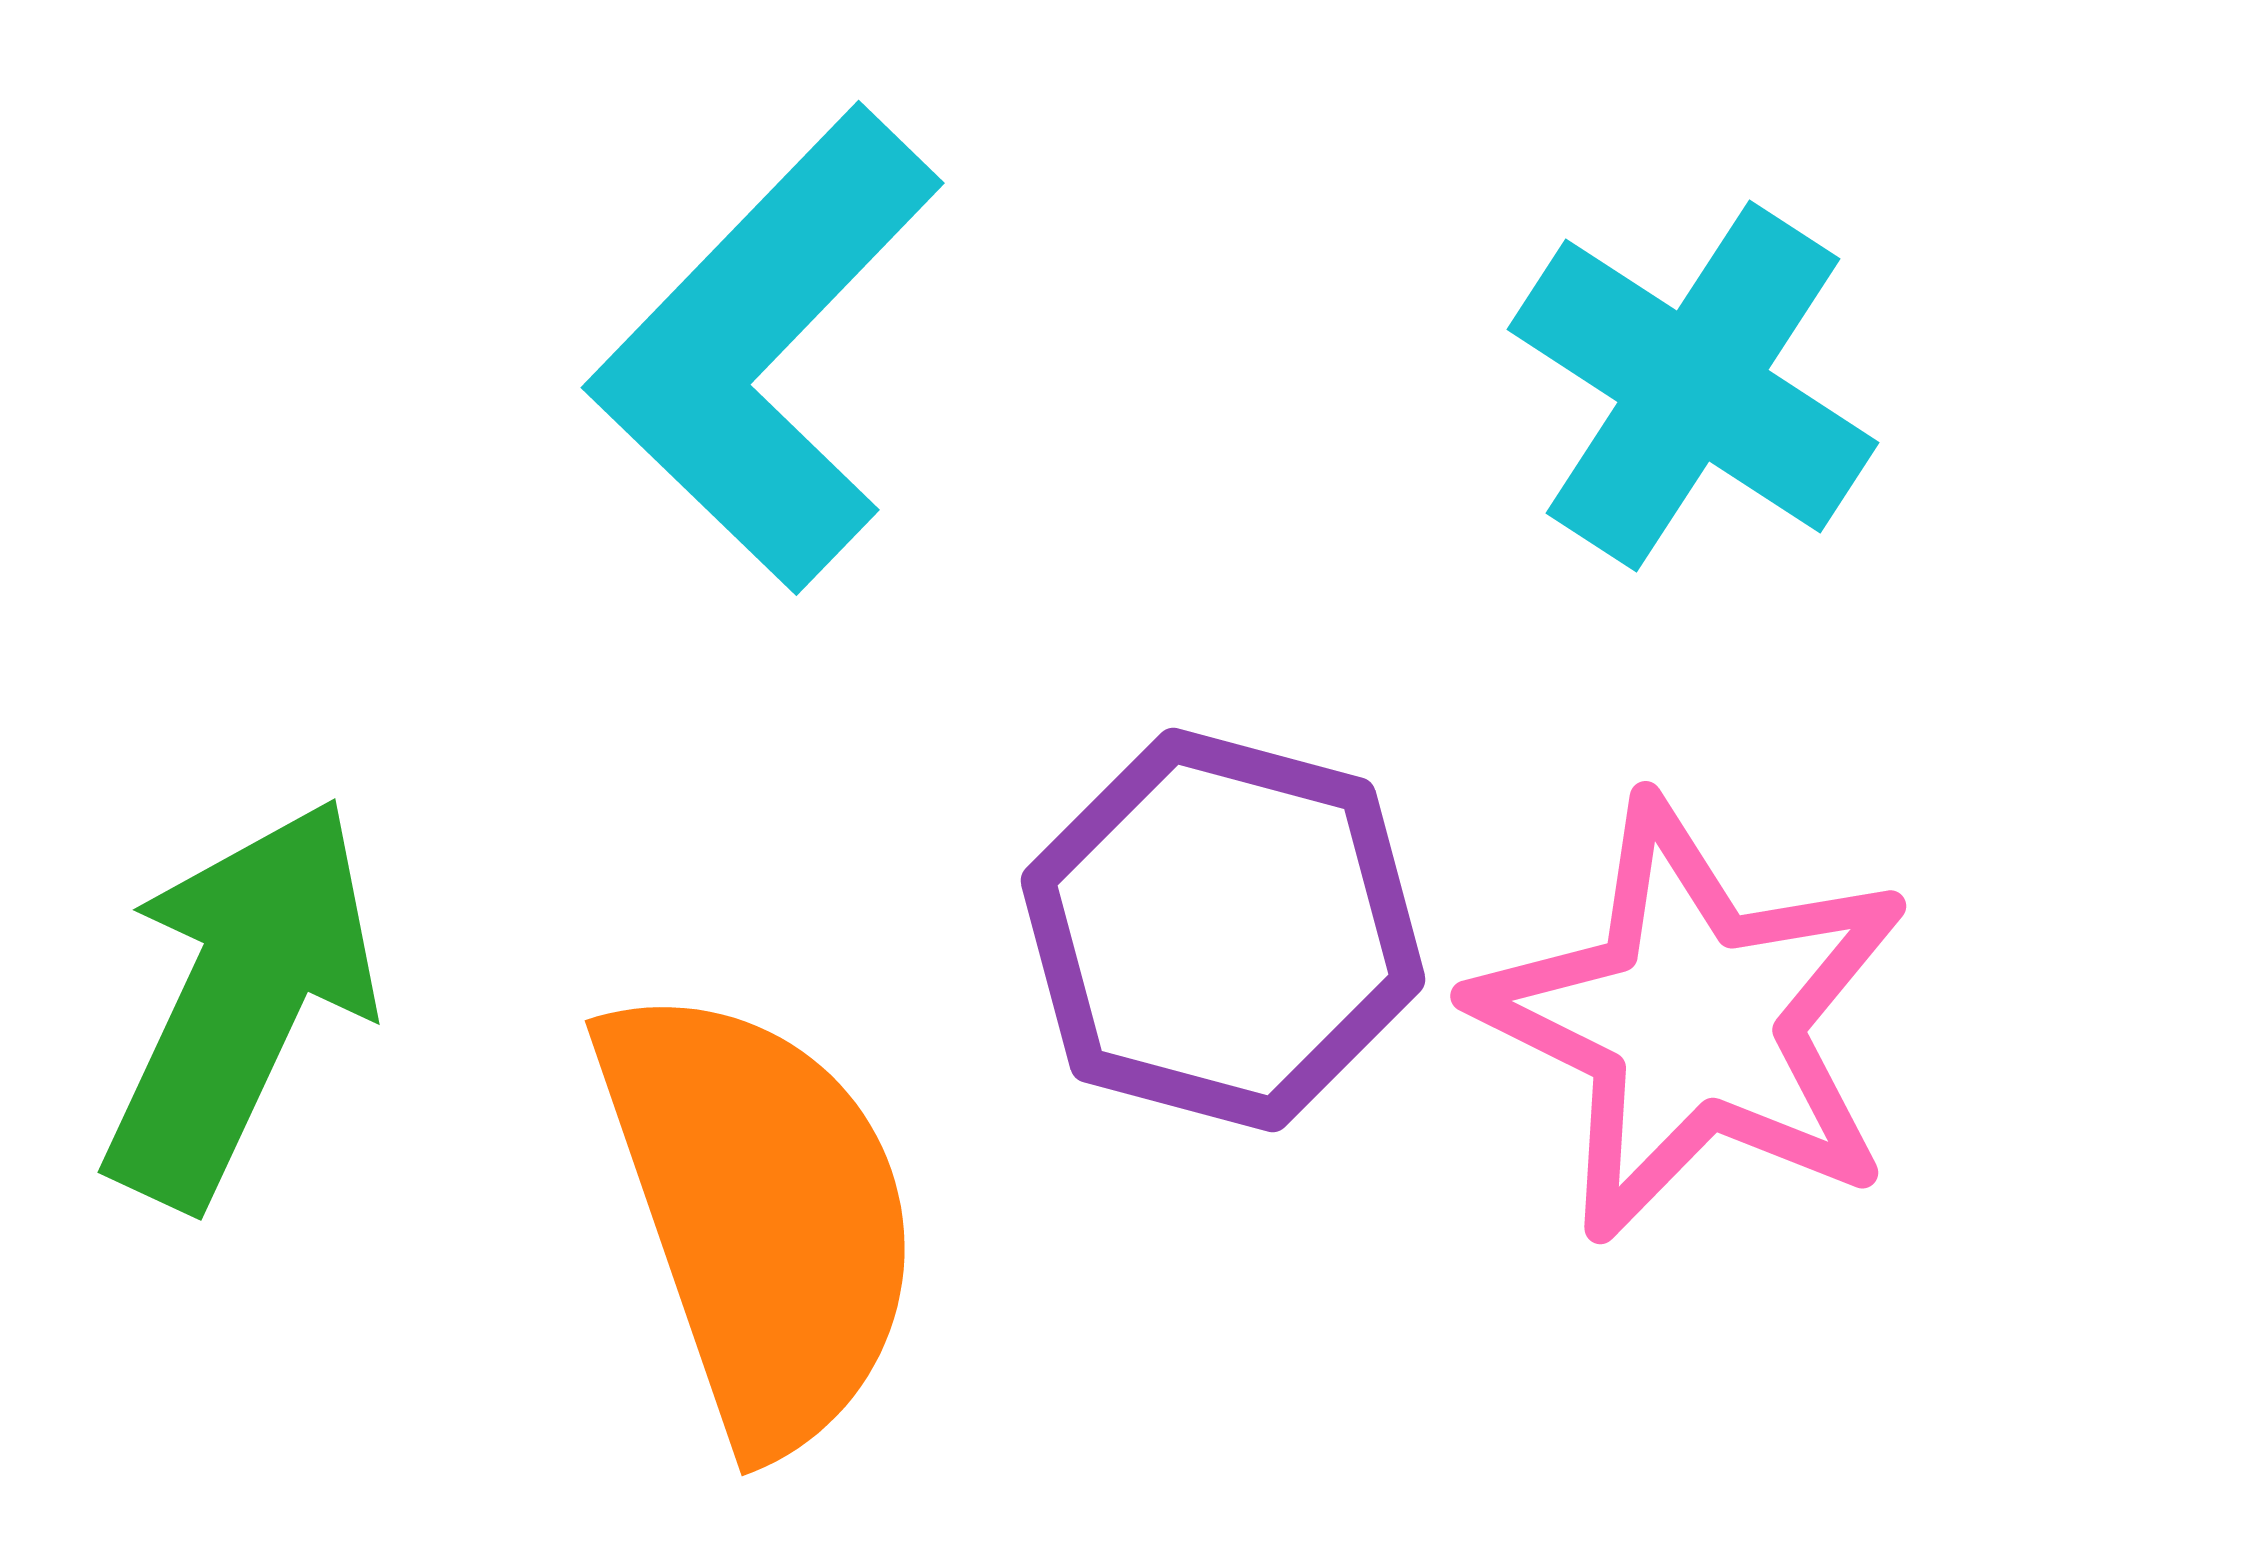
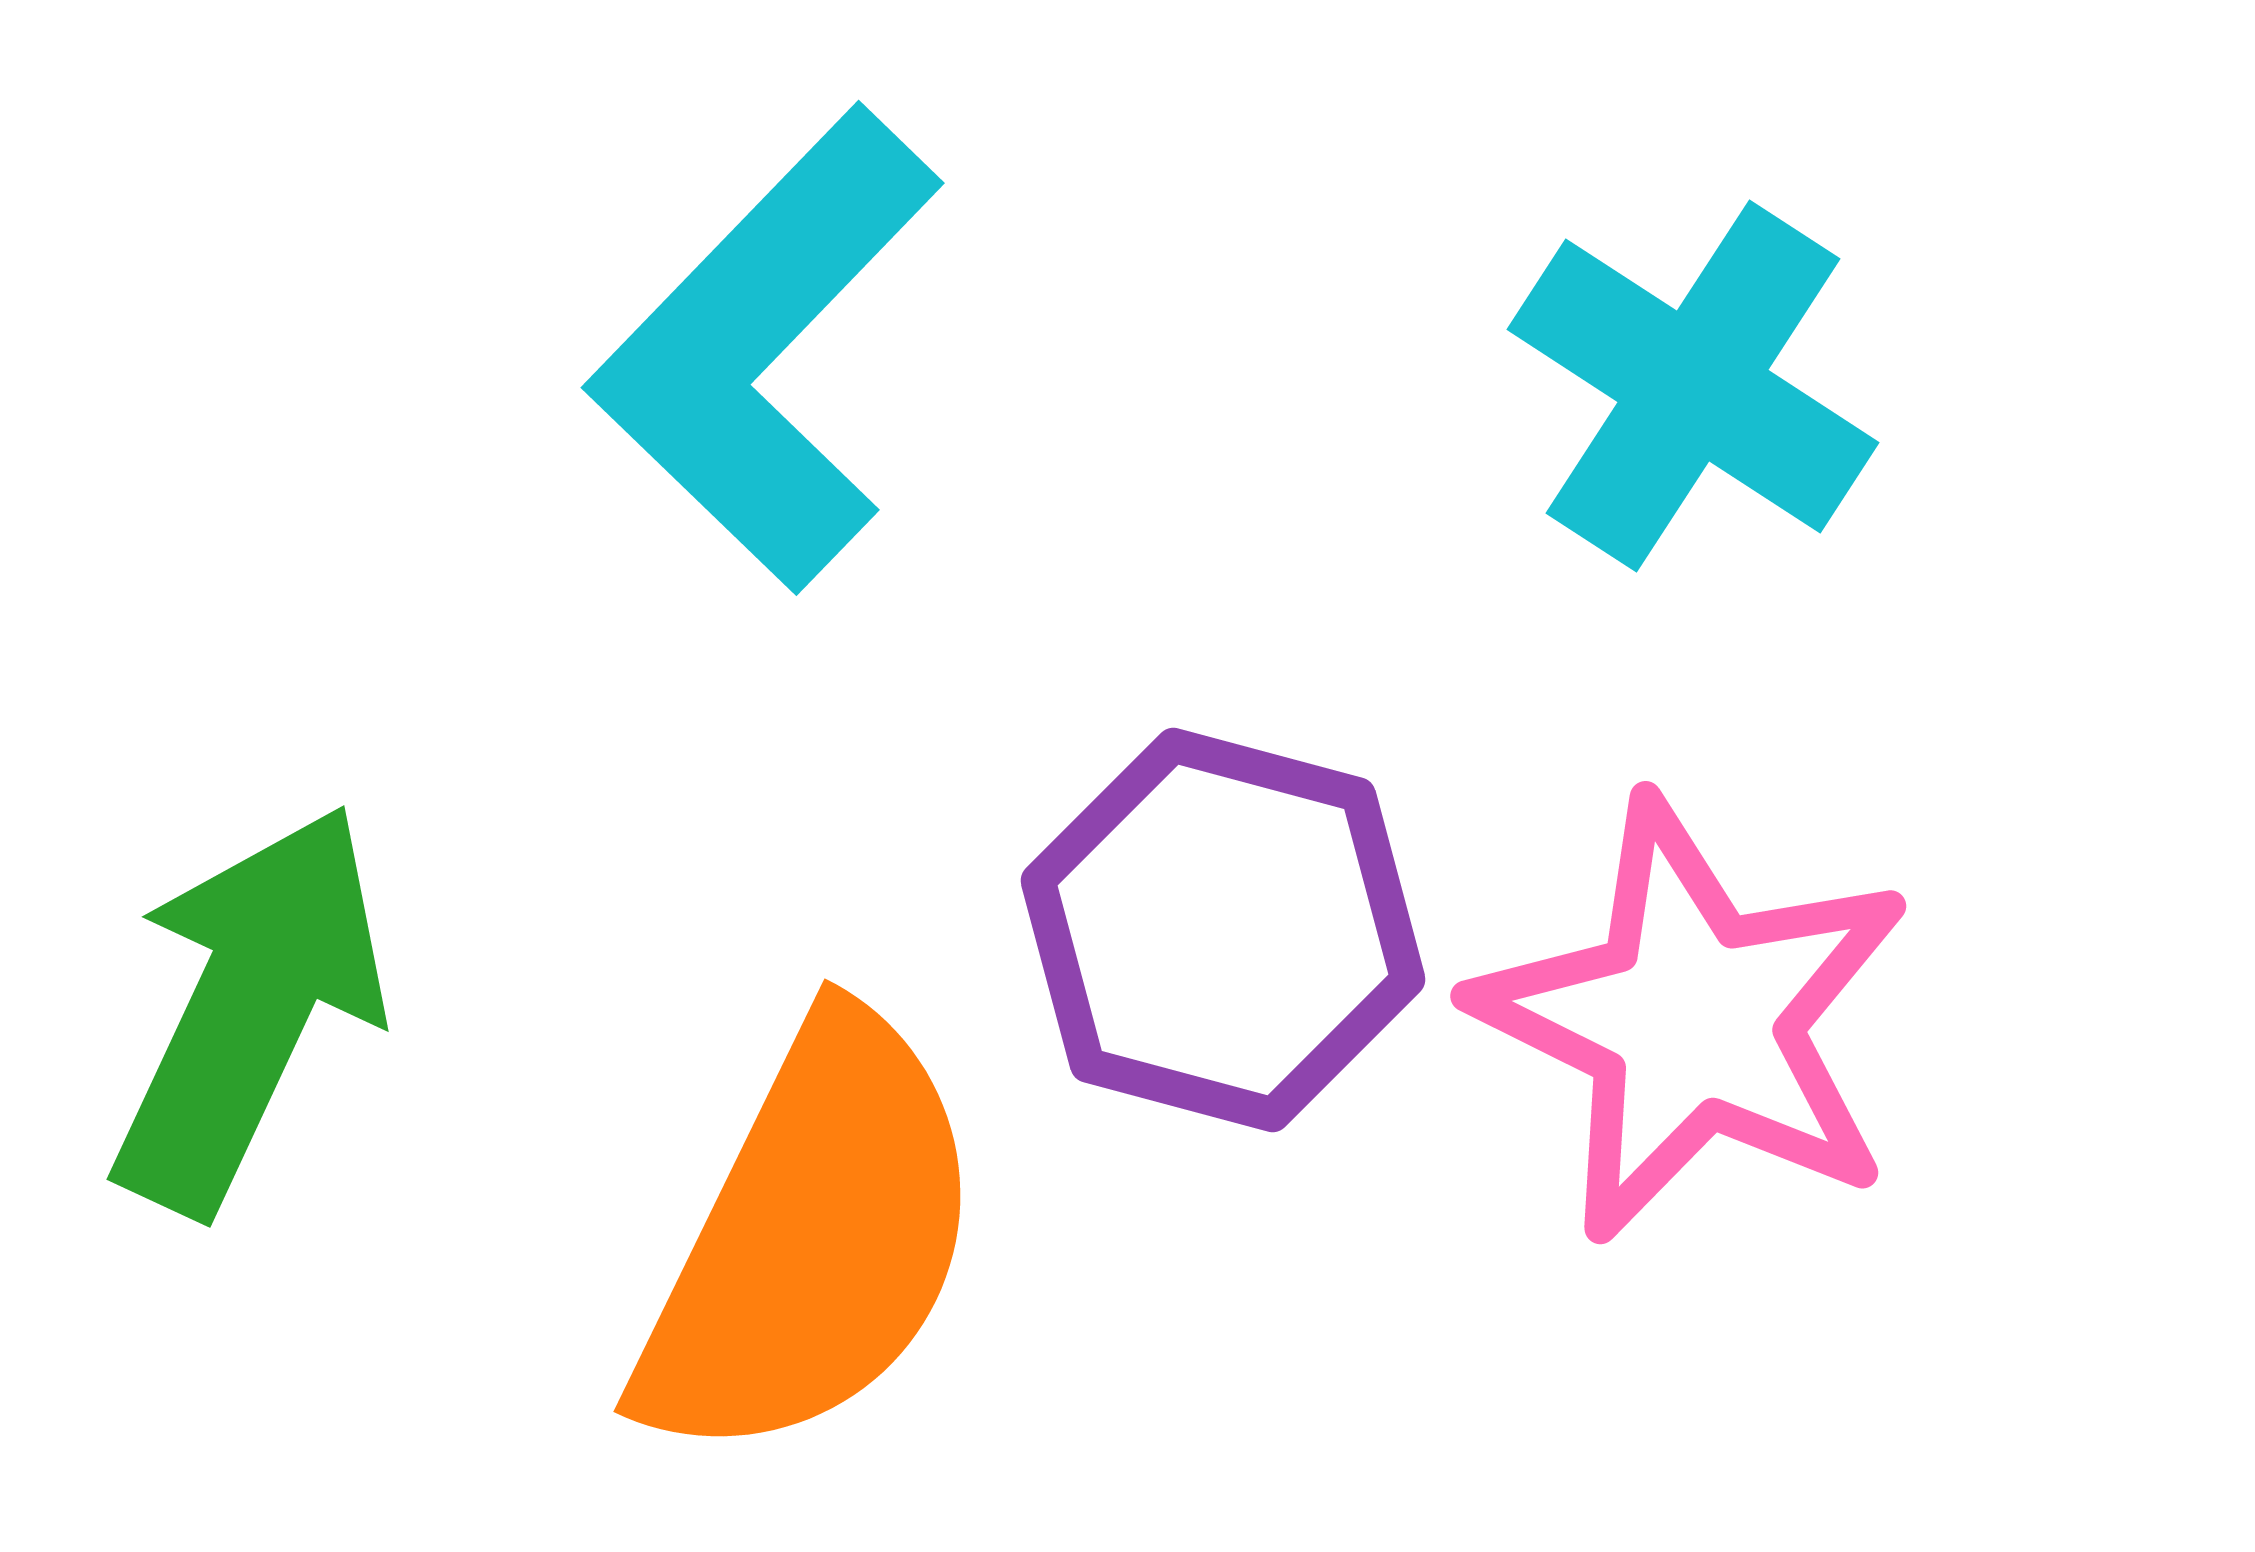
green arrow: moved 9 px right, 7 px down
orange semicircle: moved 51 px right, 25 px down; rotated 45 degrees clockwise
